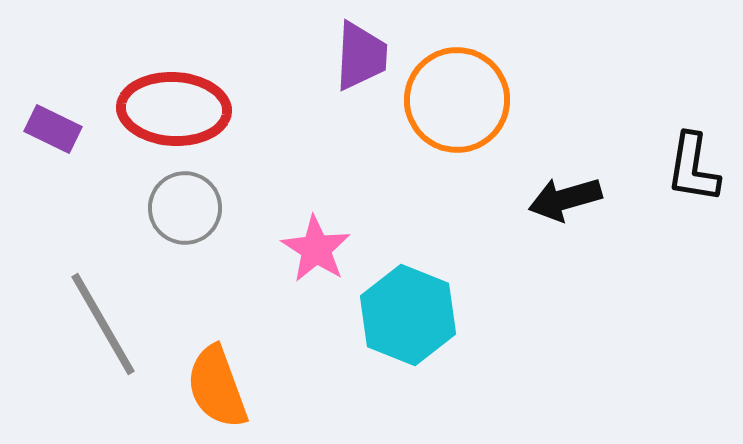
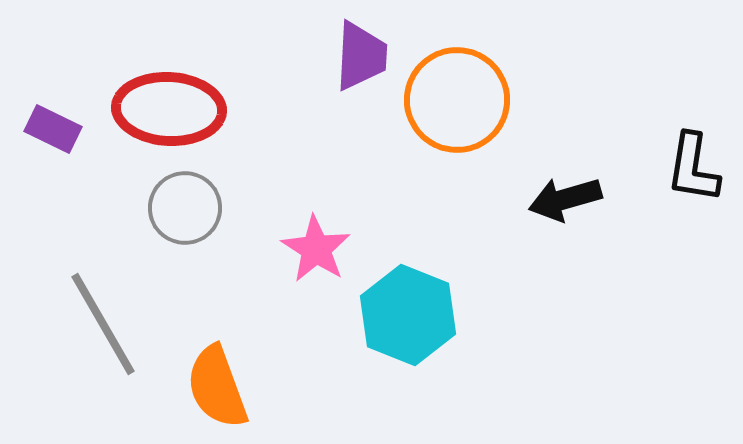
red ellipse: moved 5 px left
